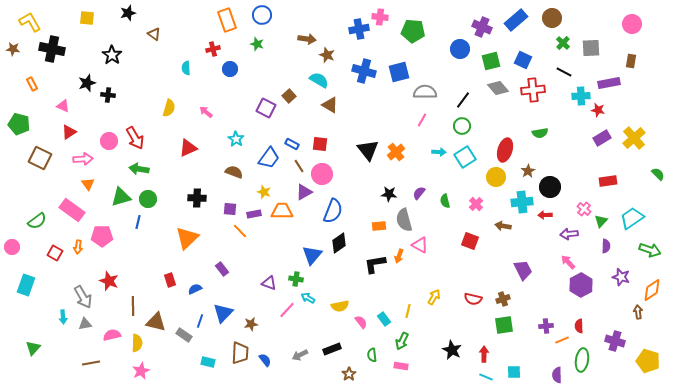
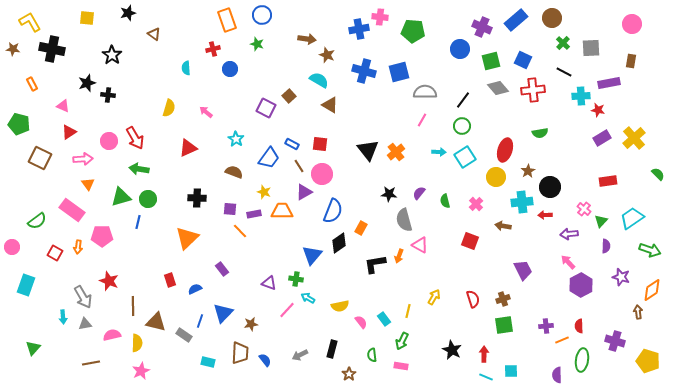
orange rectangle at (379, 226): moved 18 px left, 2 px down; rotated 56 degrees counterclockwise
red semicircle at (473, 299): rotated 120 degrees counterclockwise
black rectangle at (332, 349): rotated 54 degrees counterclockwise
cyan square at (514, 372): moved 3 px left, 1 px up
